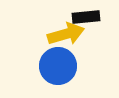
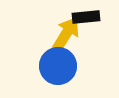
yellow arrow: rotated 42 degrees counterclockwise
